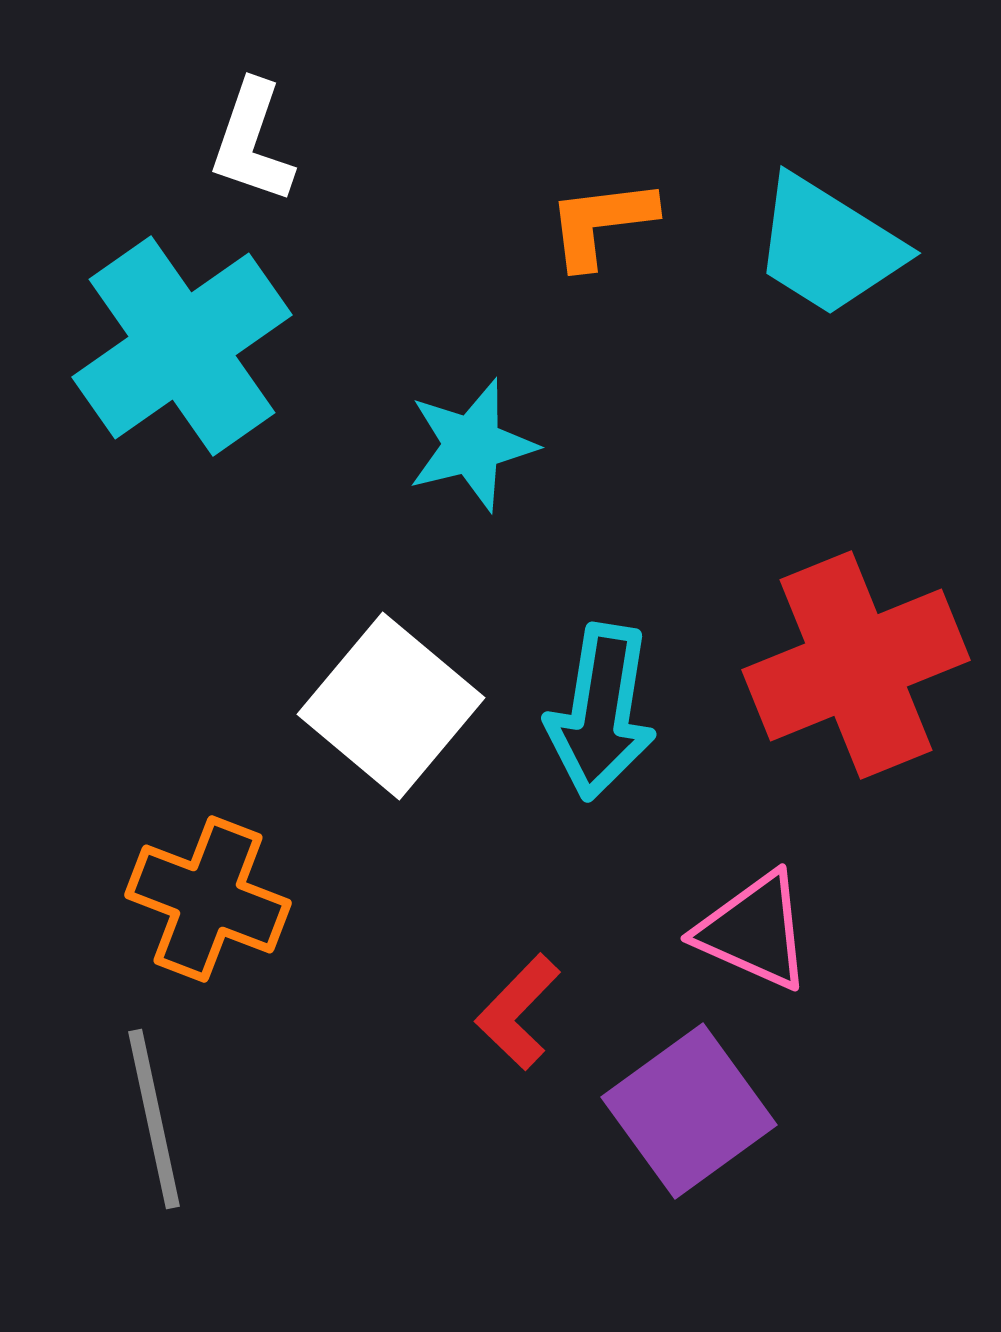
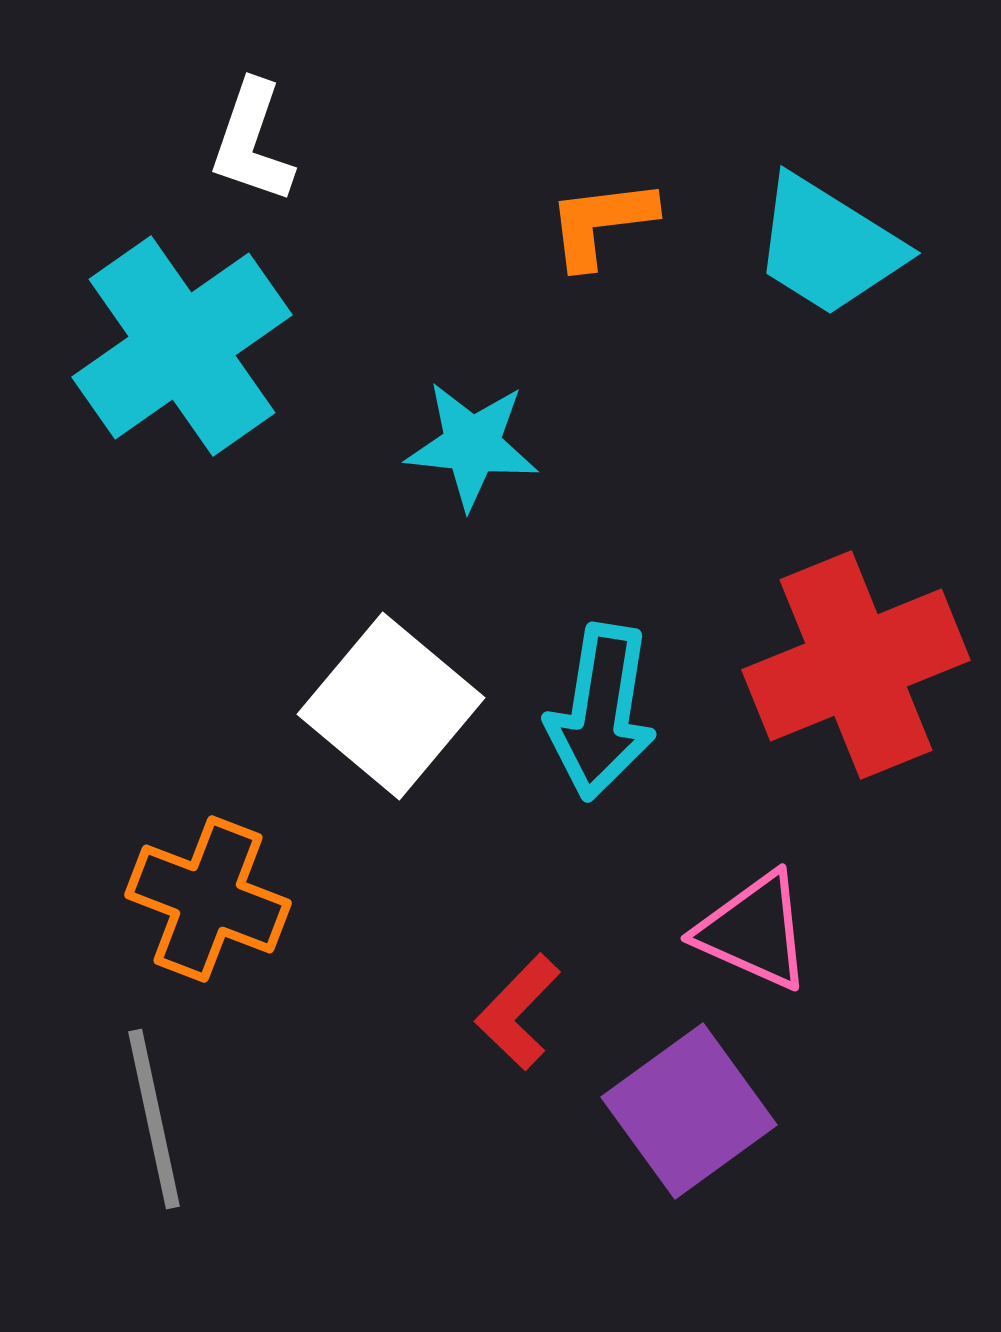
cyan star: rotated 20 degrees clockwise
